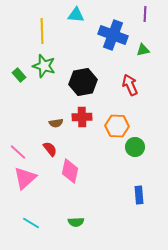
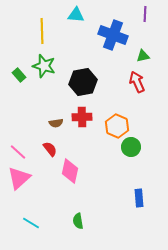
green triangle: moved 6 px down
red arrow: moved 7 px right, 3 px up
orange hexagon: rotated 20 degrees clockwise
green circle: moved 4 px left
pink triangle: moved 6 px left
blue rectangle: moved 3 px down
green semicircle: moved 2 px right, 1 px up; rotated 84 degrees clockwise
